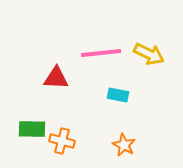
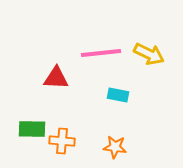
orange cross: rotated 10 degrees counterclockwise
orange star: moved 9 px left, 2 px down; rotated 20 degrees counterclockwise
